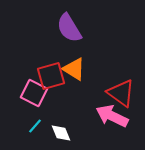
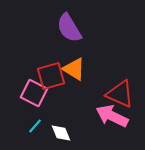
red triangle: moved 1 px left, 1 px down; rotated 12 degrees counterclockwise
